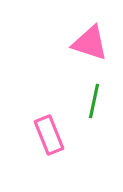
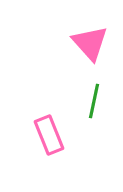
pink triangle: rotated 30 degrees clockwise
